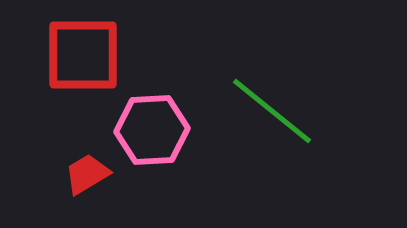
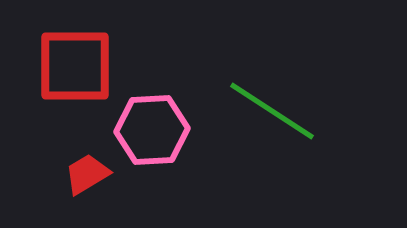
red square: moved 8 px left, 11 px down
green line: rotated 6 degrees counterclockwise
